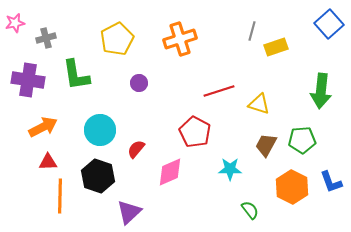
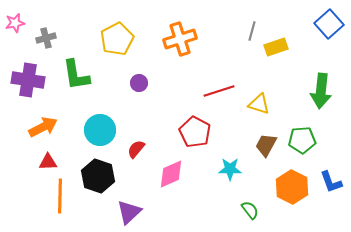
pink diamond: moved 1 px right, 2 px down
